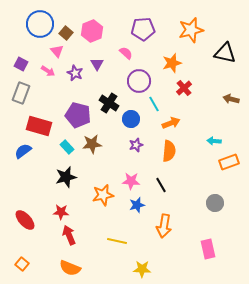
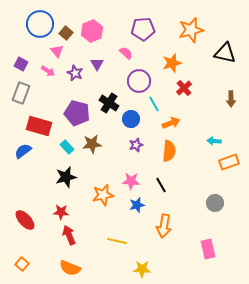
brown arrow at (231, 99): rotated 105 degrees counterclockwise
purple pentagon at (78, 115): moved 1 px left, 2 px up
